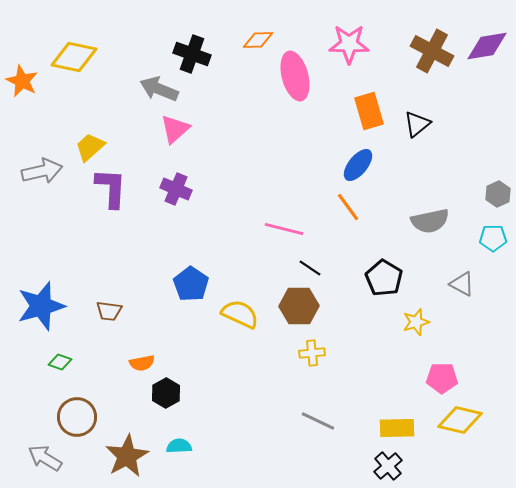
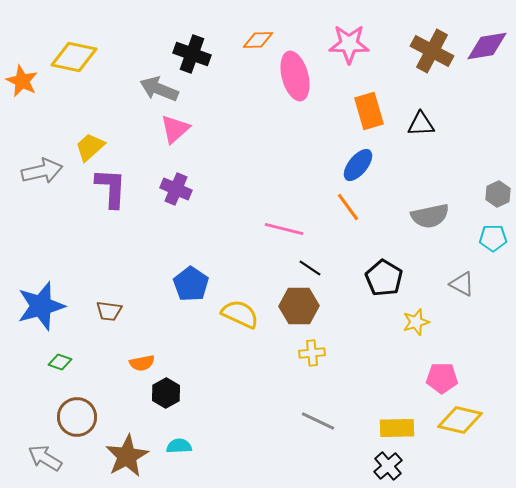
black triangle at (417, 124): moved 4 px right; rotated 36 degrees clockwise
gray semicircle at (430, 221): moved 5 px up
